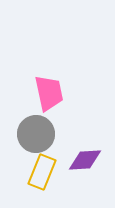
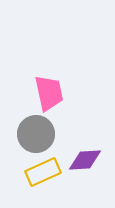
yellow rectangle: moved 1 px right; rotated 44 degrees clockwise
